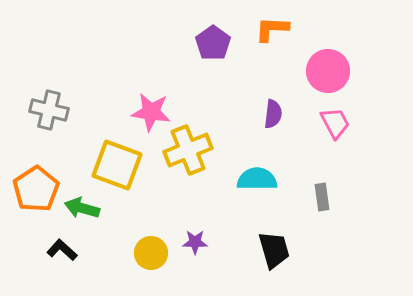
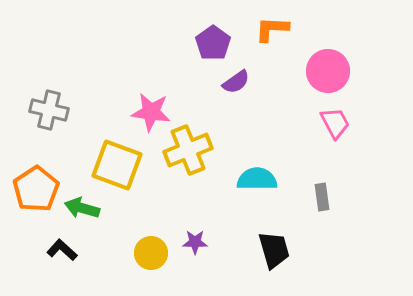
purple semicircle: moved 37 px left, 32 px up; rotated 48 degrees clockwise
